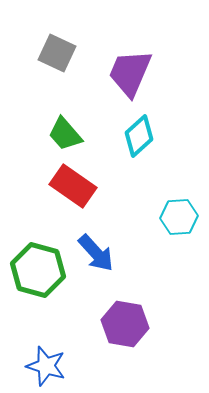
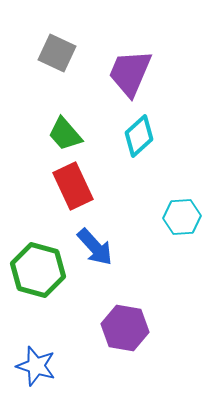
red rectangle: rotated 30 degrees clockwise
cyan hexagon: moved 3 px right
blue arrow: moved 1 px left, 6 px up
purple hexagon: moved 4 px down
blue star: moved 10 px left
